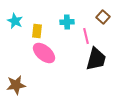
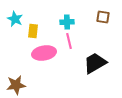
brown square: rotated 32 degrees counterclockwise
cyan star: moved 2 px up
yellow rectangle: moved 4 px left
pink line: moved 17 px left, 5 px down
pink ellipse: rotated 50 degrees counterclockwise
black trapezoid: moved 1 px left, 4 px down; rotated 135 degrees counterclockwise
